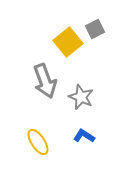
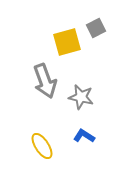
gray square: moved 1 px right, 1 px up
yellow square: moved 1 px left; rotated 24 degrees clockwise
gray star: rotated 10 degrees counterclockwise
yellow ellipse: moved 4 px right, 4 px down
